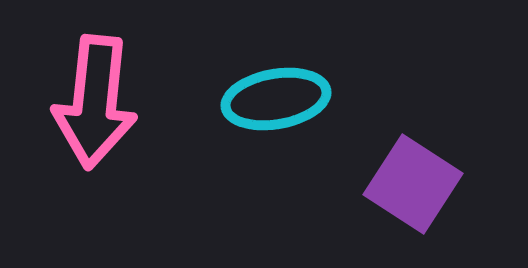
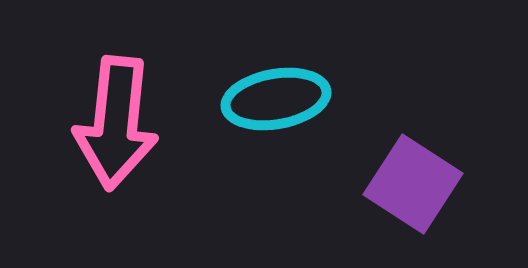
pink arrow: moved 21 px right, 21 px down
